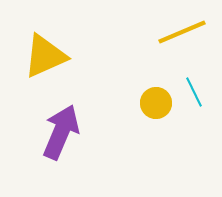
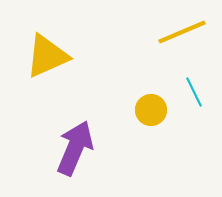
yellow triangle: moved 2 px right
yellow circle: moved 5 px left, 7 px down
purple arrow: moved 14 px right, 16 px down
